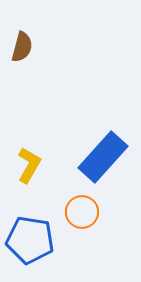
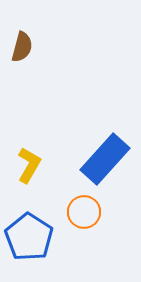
blue rectangle: moved 2 px right, 2 px down
orange circle: moved 2 px right
blue pentagon: moved 1 px left, 3 px up; rotated 24 degrees clockwise
